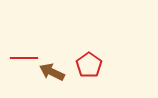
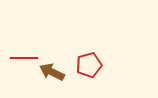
red pentagon: rotated 20 degrees clockwise
